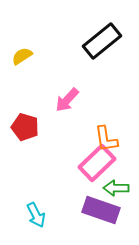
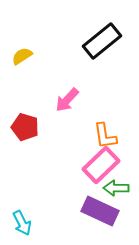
orange L-shape: moved 1 px left, 3 px up
pink rectangle: moved 4 px right, 2 px down
purple rectangle: moved 1 px left, 1 px down; rotated 6 degrees clockwise
cyan arrow: moved 14 px left, 8 px down
